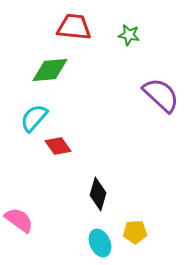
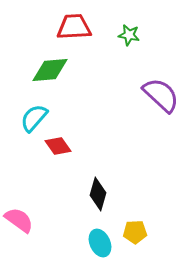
red trapezoid: rotated 9 degrees counterclockwise
